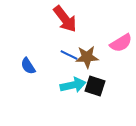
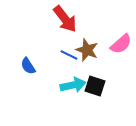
pink semicircle: moved 1 px down; rotated 10 degrees counterclockwise
brown star: moved 7 px up; rotated 25 degrees clockwise
